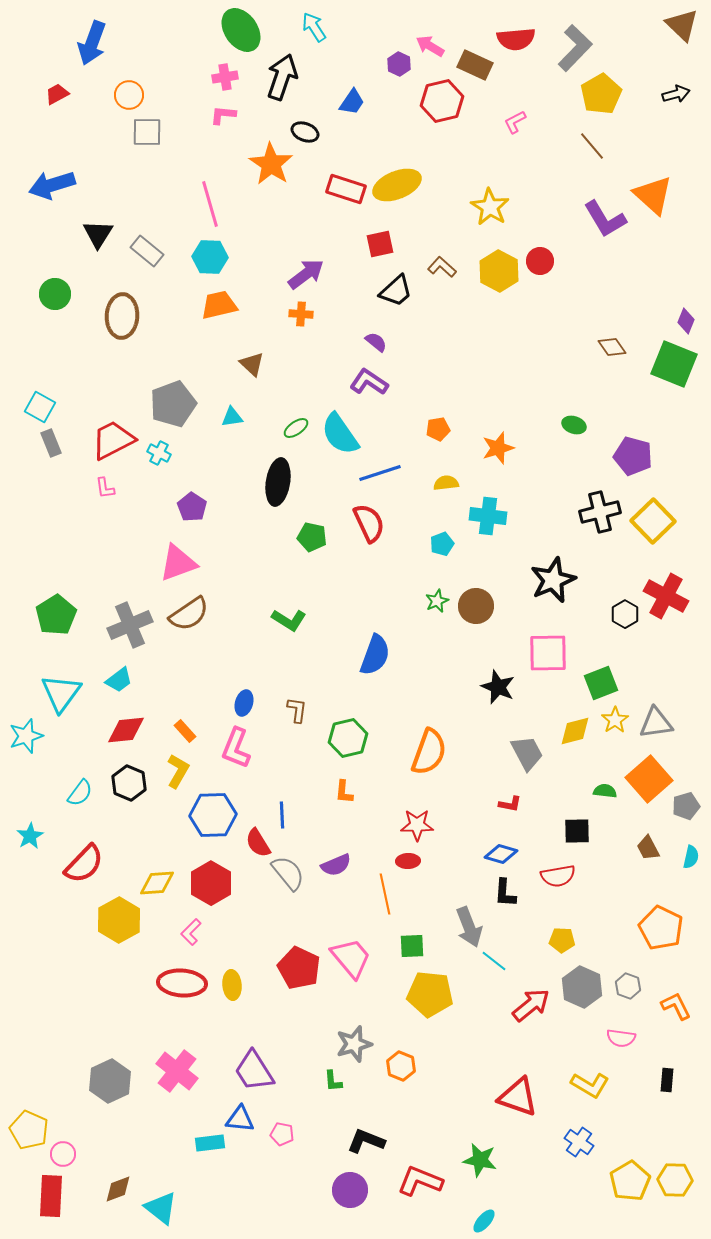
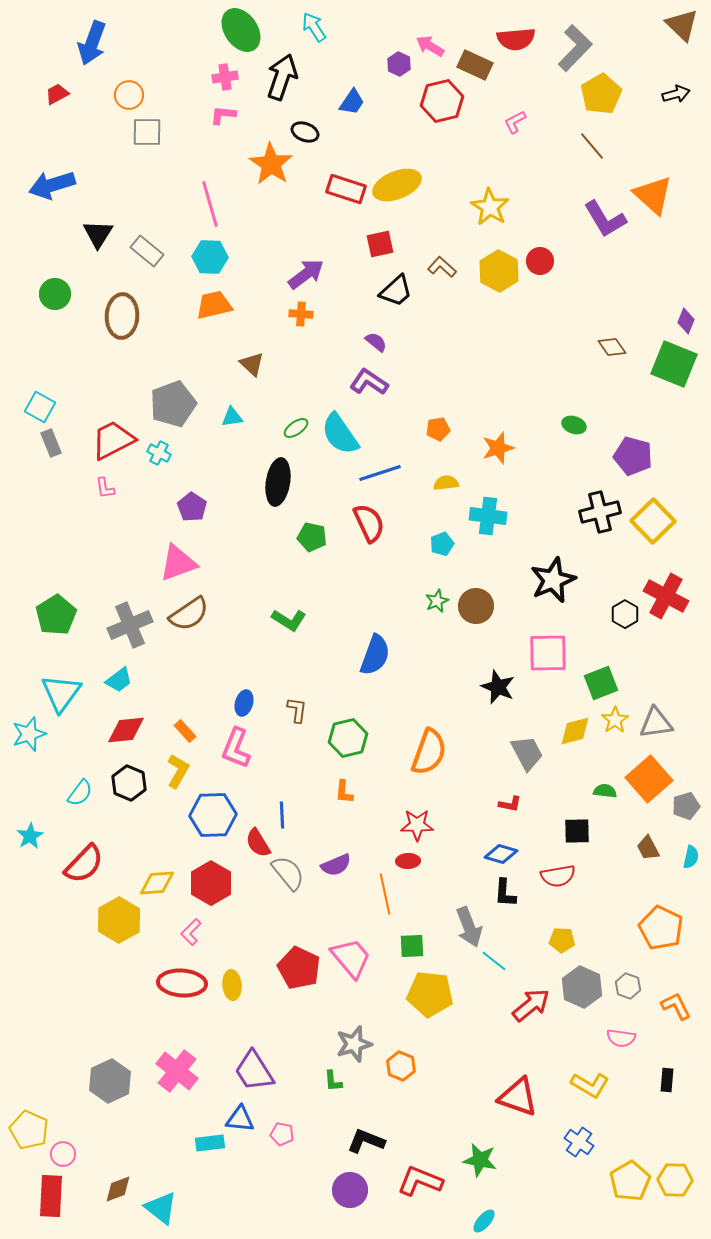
orange trapezoid at (219, 305): moved 5 px left
cyan star at (26, 736): moved 3 px right, 2 px up
